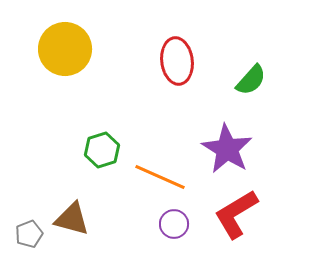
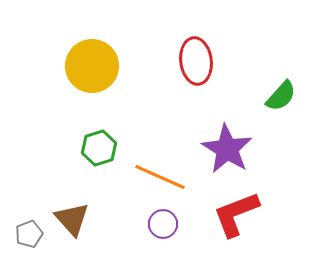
yellow circle: moved 27 px right, 17 px down
red ellipse: moved 19 px right
green semicircle: moved 30 px right, 16 px down
green hexagon: moved 3 px left, 2 px up
red L-shape: rotated 10 degrees clockwise
brown triangle: rotated 33 degrees clockwise
purple circle: moved 11 px left
